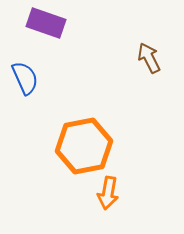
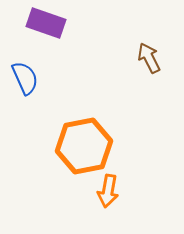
orange arrow: moved 2 px up
